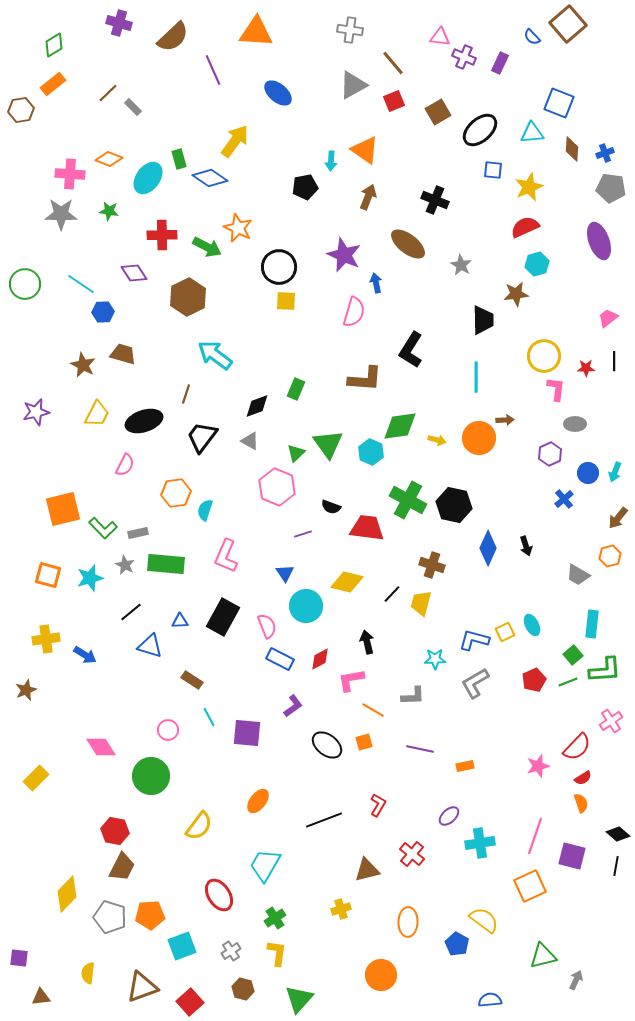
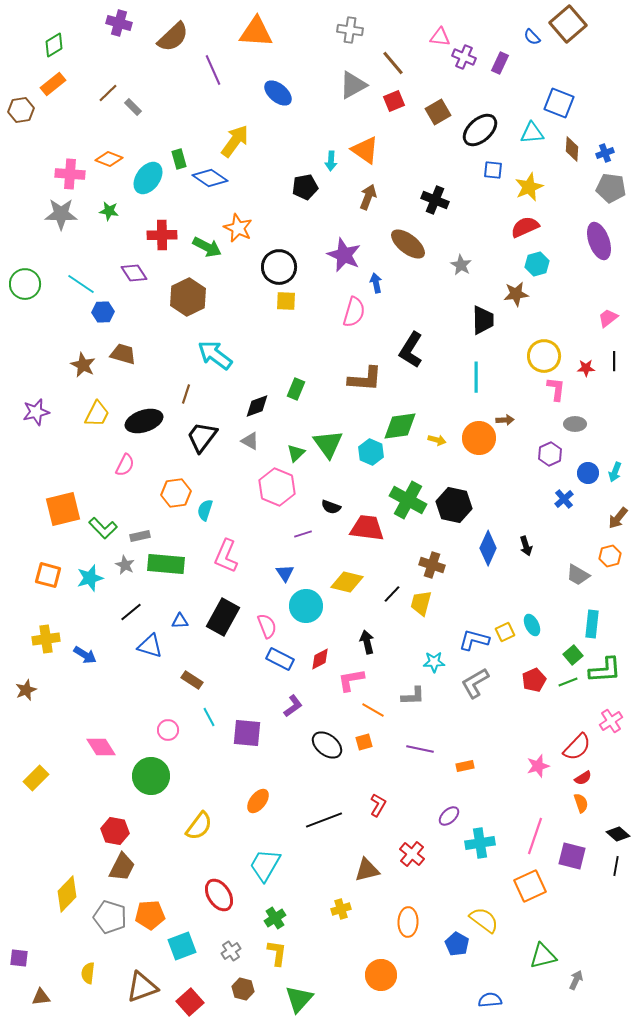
gray rectangle at (138, 533): moved 2 px right, 3 px down
cyan star at (435, 659): moved 1 px left, 3 px down
